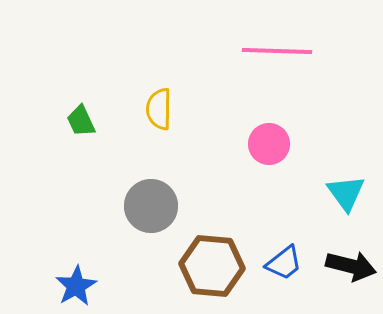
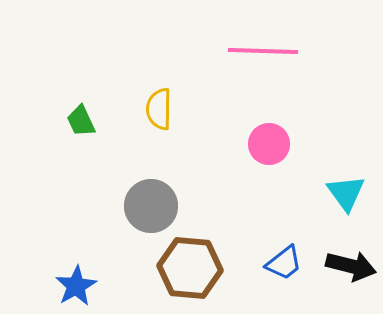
pink line: moved 14 px left
brown hexagon: moved 22 px left, 2 px down
